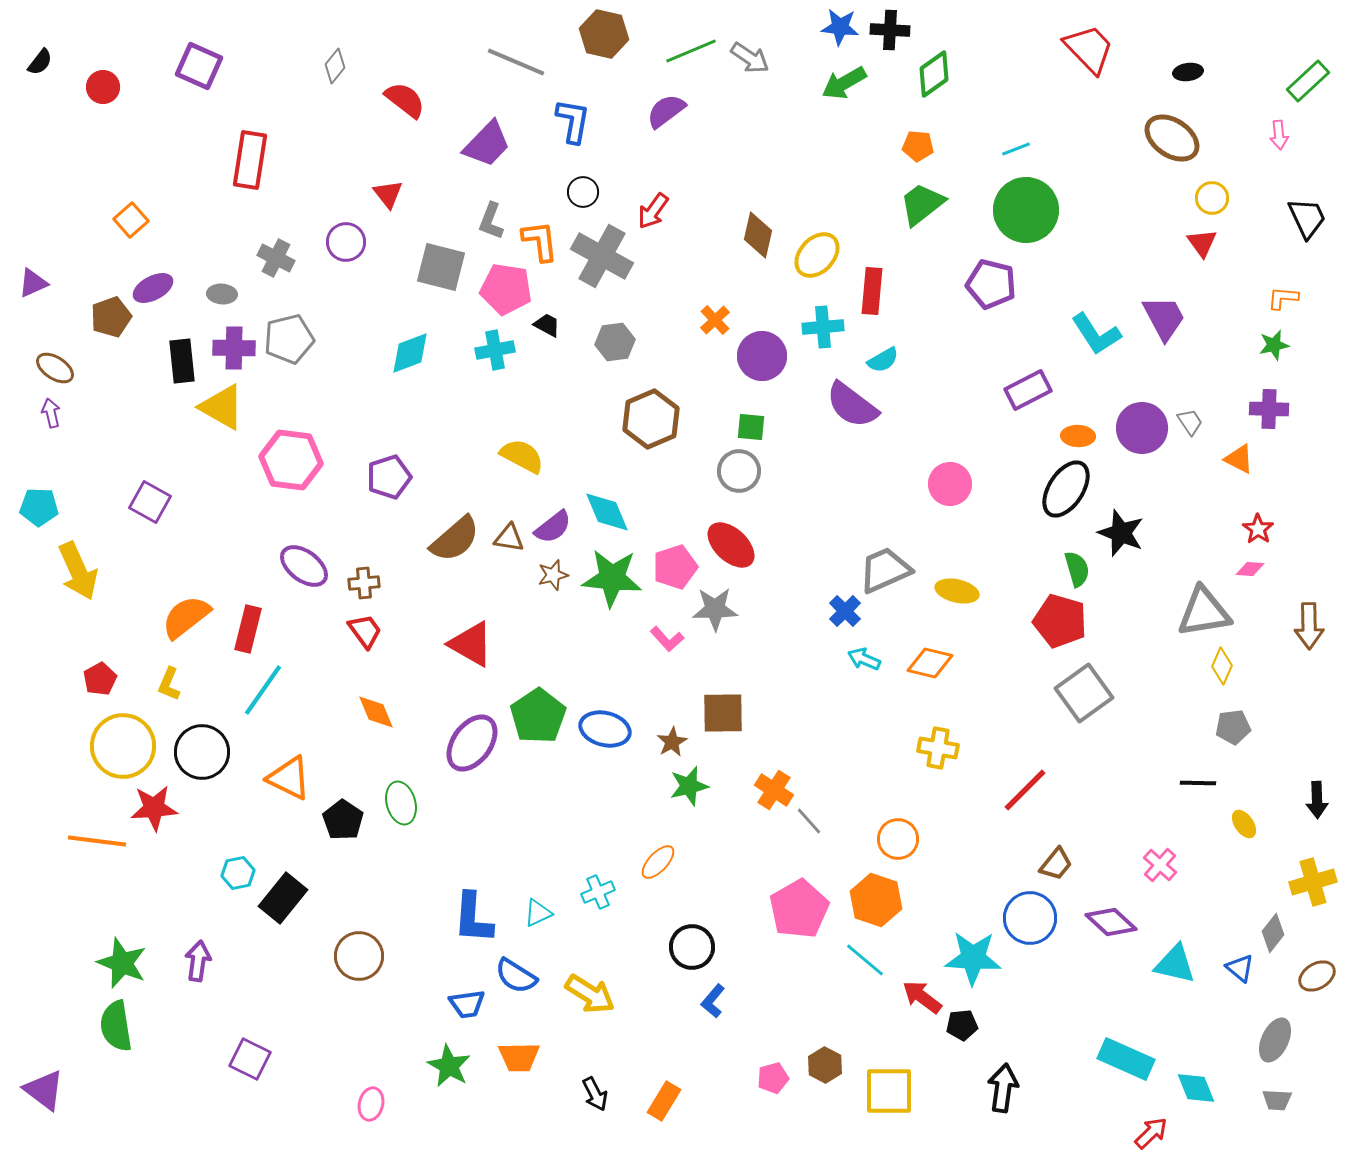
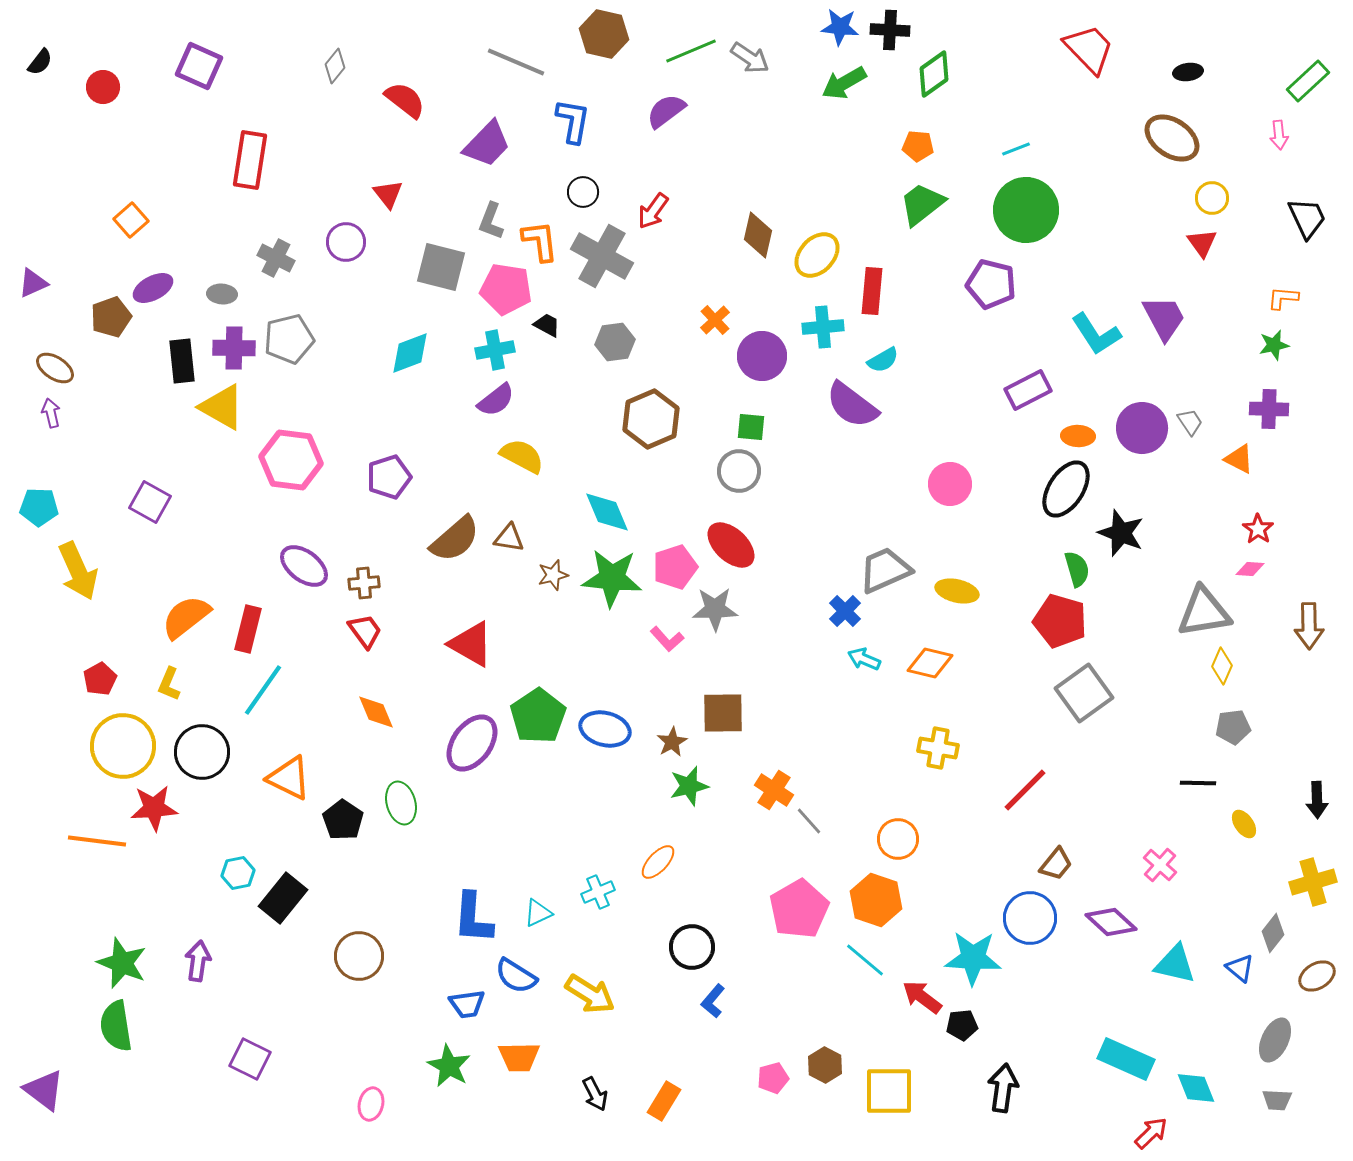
purple semicircle at (553, 527): moved 57 px left, 127 px up
